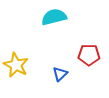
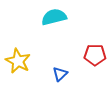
red pentagon: moved 6 px right
yellow star: moved 2 px right, 4 px up
